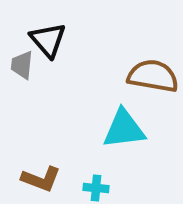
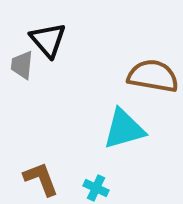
cyan triangle: rotated 9 degrees counterclockwise
brown L-shape: rotated 132 degrees counterclockwise
cyan cross: rotated 20 degrees clockwise
